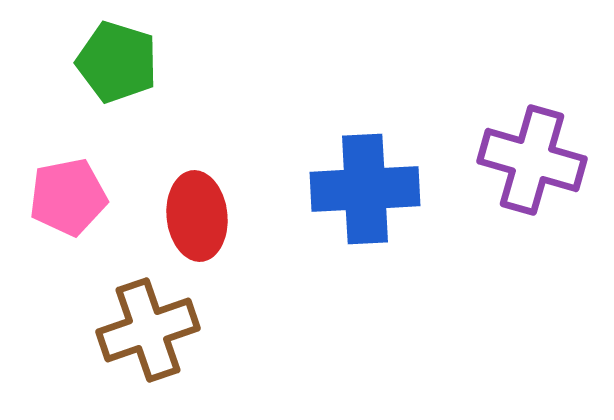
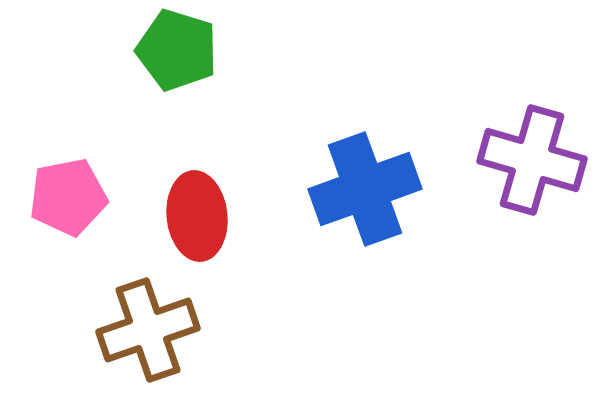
green pentagon: moved 60 px right, 12 px up
blue cross: rotated 17 degrees counterclockwise
